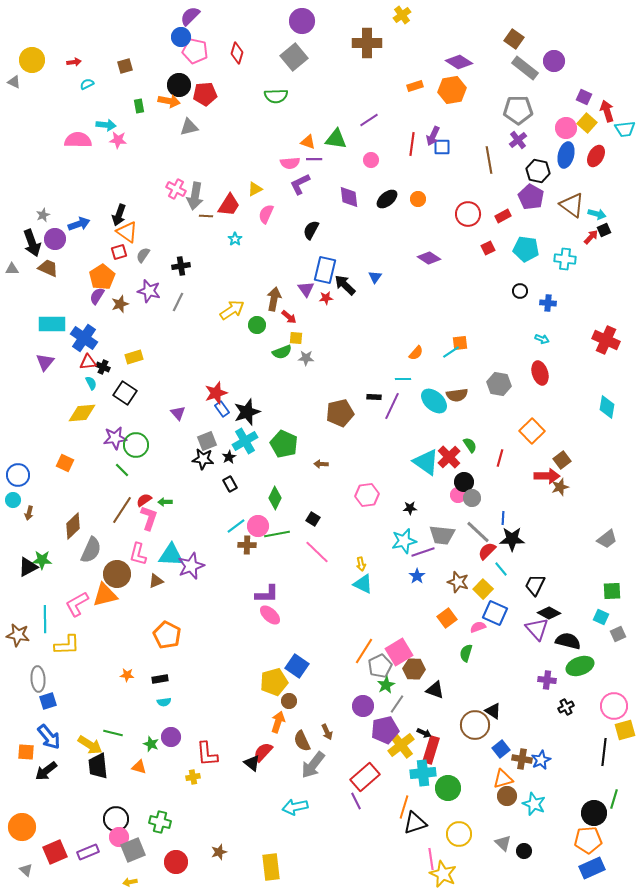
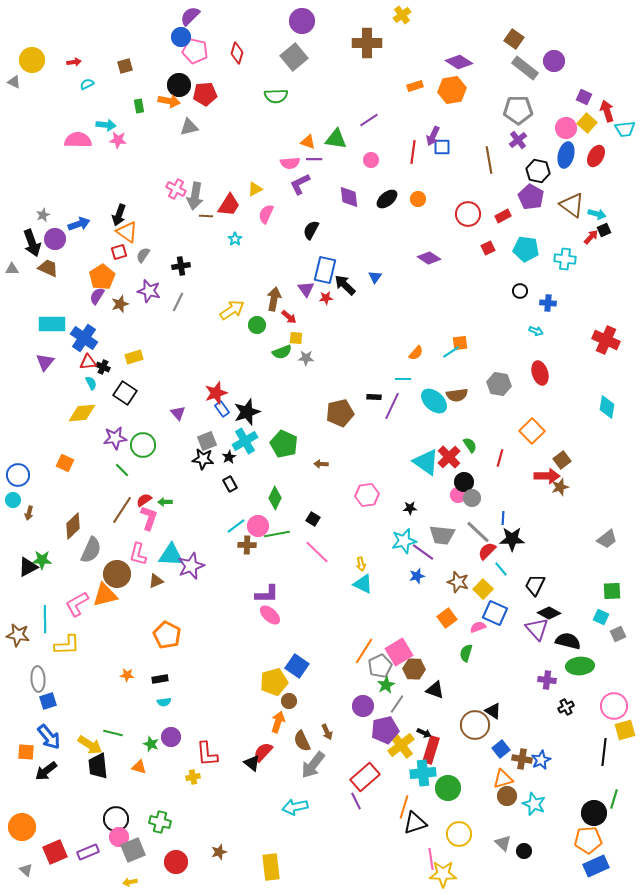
red line at (412, 144): moved 1 px right, 8 px down
cyan arrow at (542, 339): moved 6 px left, 8 px up
green circle at (136, 445): moved 7 px right
purple line at (423, 552): rotated 55 degrees clockwise
blue star at (417, 576): rotated 21 degrees clockwise
green ellipse at (580, 666): rotated 16 degrees clockwise
blue rectangle at (592, 868): moved 4 px right, 2 px up
yellow star at (443, 874): rotated 24 degrees counterclockwise
